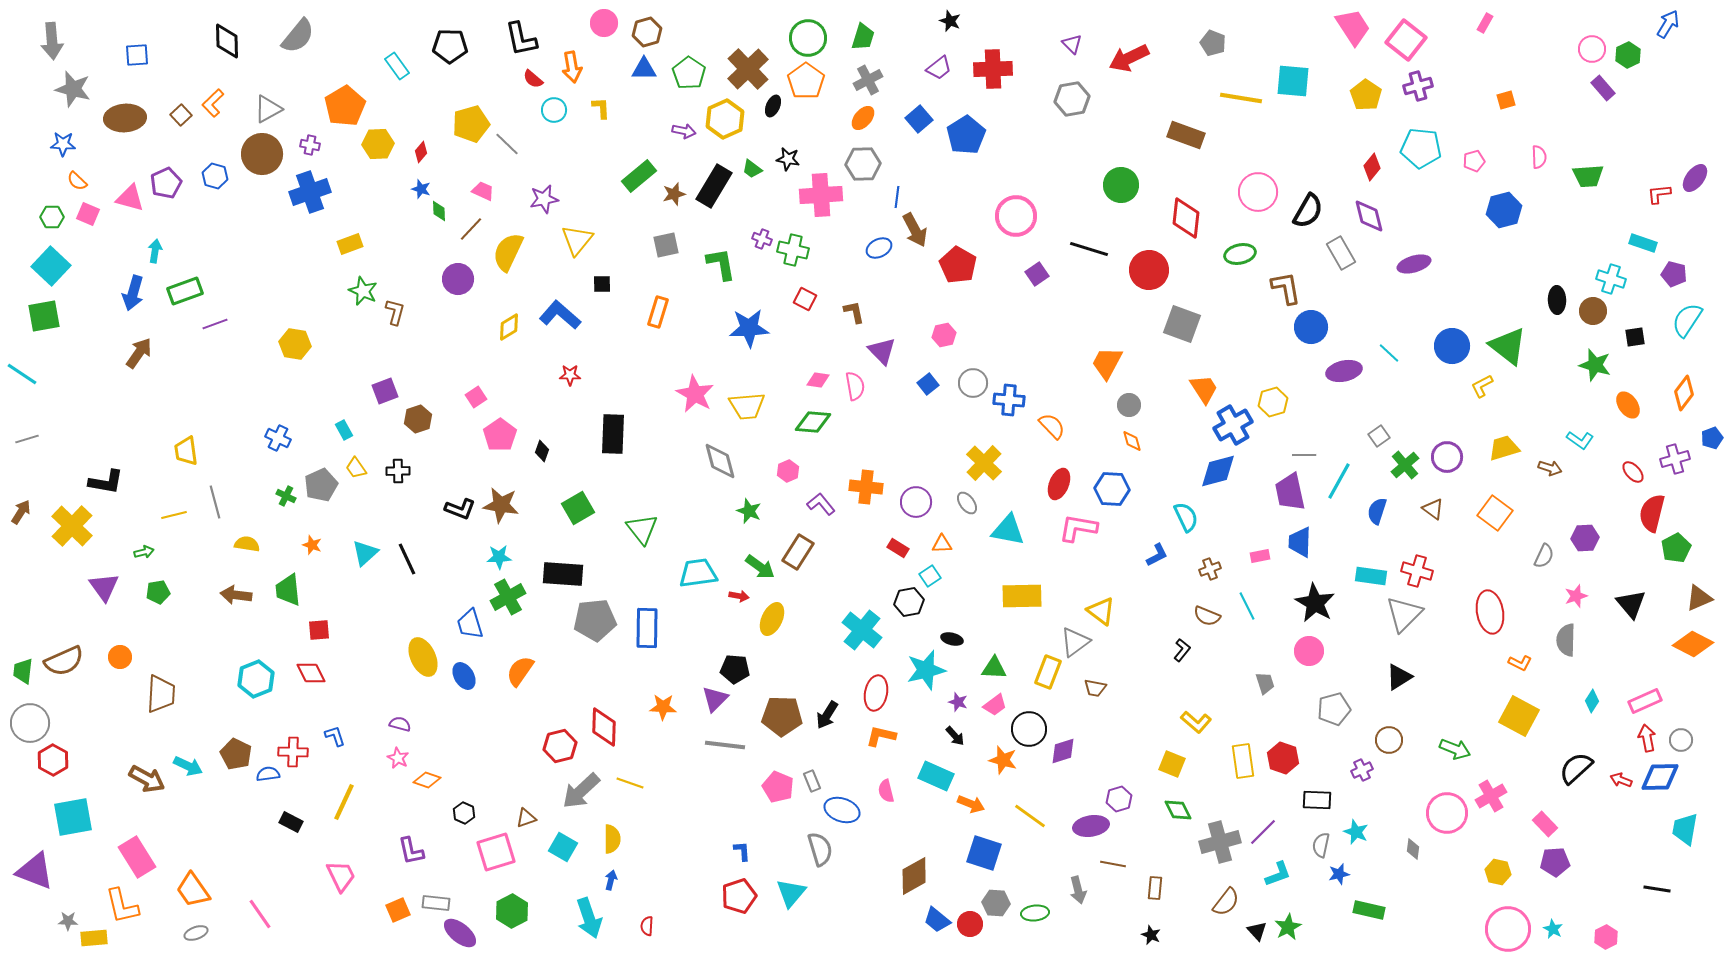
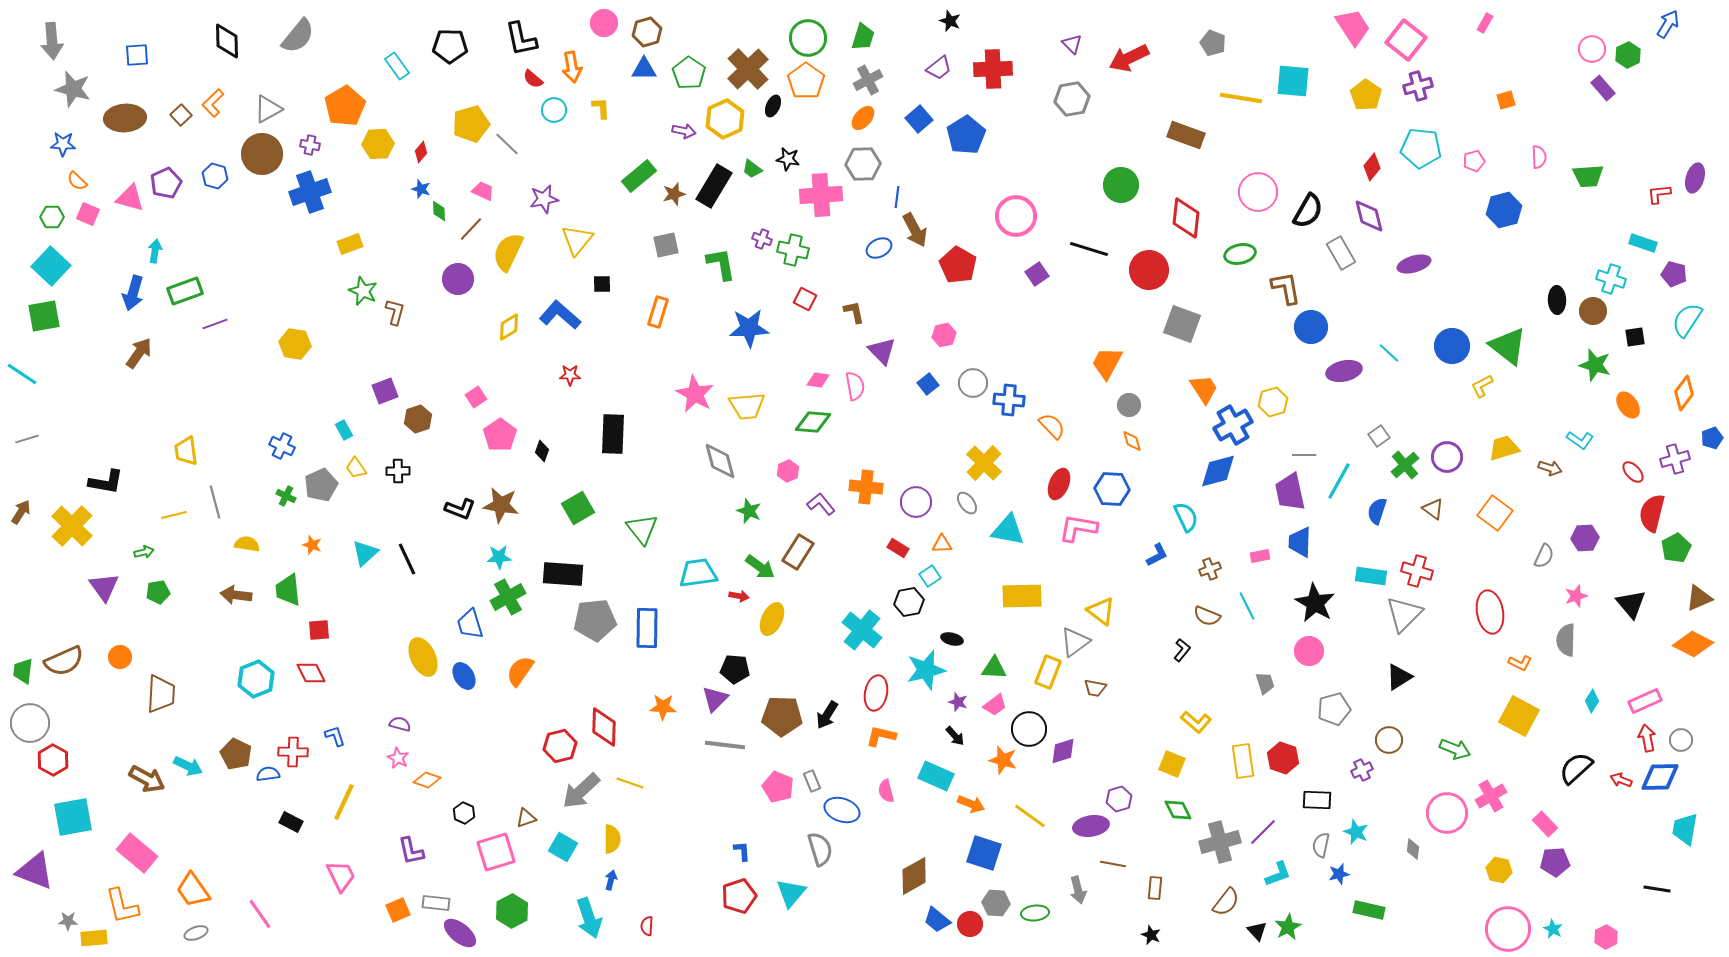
purple ellipse at (1695, 178): rotated 20 degrees counterclockwise
blue cross at (278, 438): moved 4 px right, 8 px down
pink rectangle at (137, 857): moved 4 px up; rotated 18 degrees counterclockwise
yellow hexagon at (1498, 872): moved 1 px right, 2 px up
